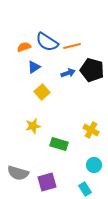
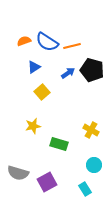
orange semicircle: moved 6 px up
blue arrow: rotated 16 degrees counterclockwise
purple square: rotated 12 degrees counterclockwise
